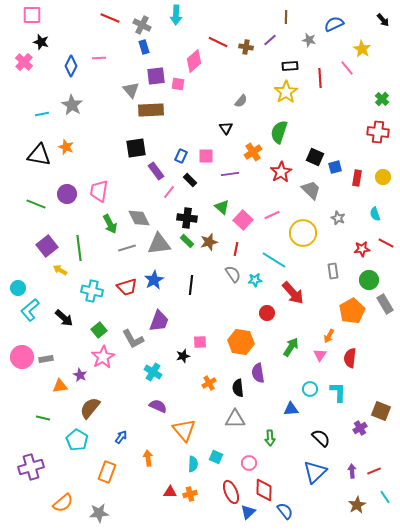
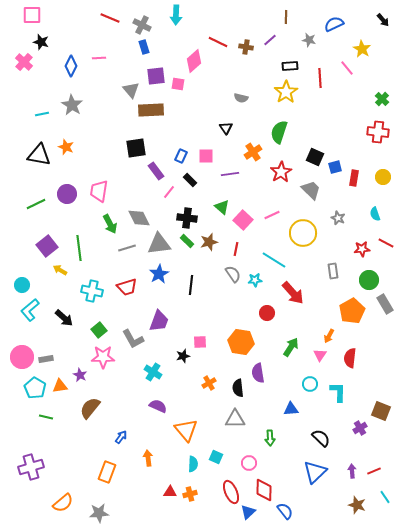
gray semicircle at (241, 101): moved 3 px up; rotated 64 degrees clockwise
red rectangle at (357, 178): moved 3 px left
green line at (36, 204): rotated 48 degrees counterclockwise
blue star at (154, 280): moved 5 px right, 6 px up
cyan circle at (18, 288): moved 4 px right, 3 px up
pink star at (103, 357): rotated 30 degrees clockwise
cyan circle at (310, 389): moved 5 px up
green line at (43, 418): moved 3 px right, 1 px up
orange triangle at (184, 430): moved 2 px right
cyan pentagon at (77, 440): moved 42 px left, 52 px up
brown star at (357, 505): rotated 24 degrees counterclockwise
